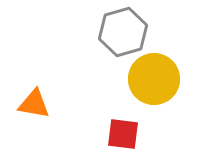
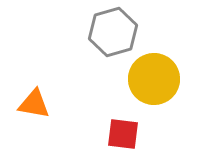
gray hexagon: moved 10 px left
